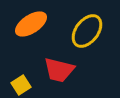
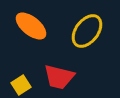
orange ellipse: moved 2 px down; rotated 72 degrees clockwise
red trapezoid: moved 7 px down
